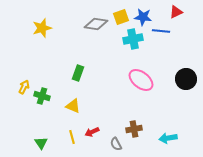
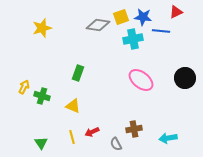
gray diamond: moved 2 px right, 1 px down
black circle: moved 1 px left, 1 px up
